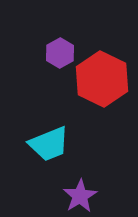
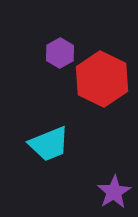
purple star: moved 34 px right, 4 px up
